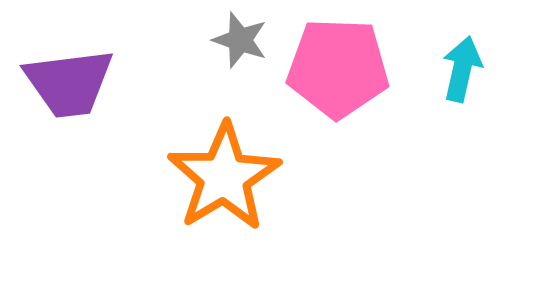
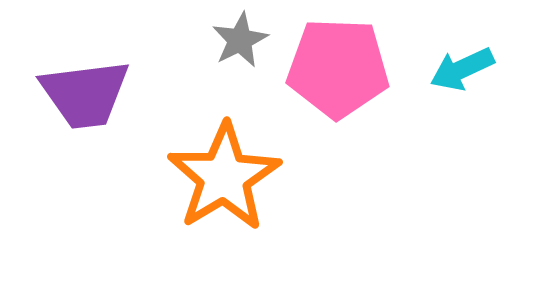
gray star: rotated 26 degrees clockwise
cyan arrow: rotated 128 degrees counterclockwise
purple trapezoid: moved 16 px right, 11 px down
